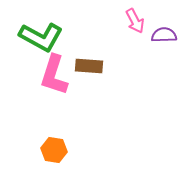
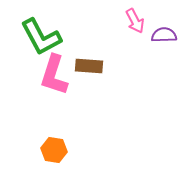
green L-shape: rotated 33 degrees clockwise
